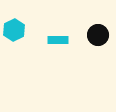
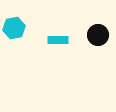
cyan hexagon: moved 2 px up; rotated 15 degrees clockwise
